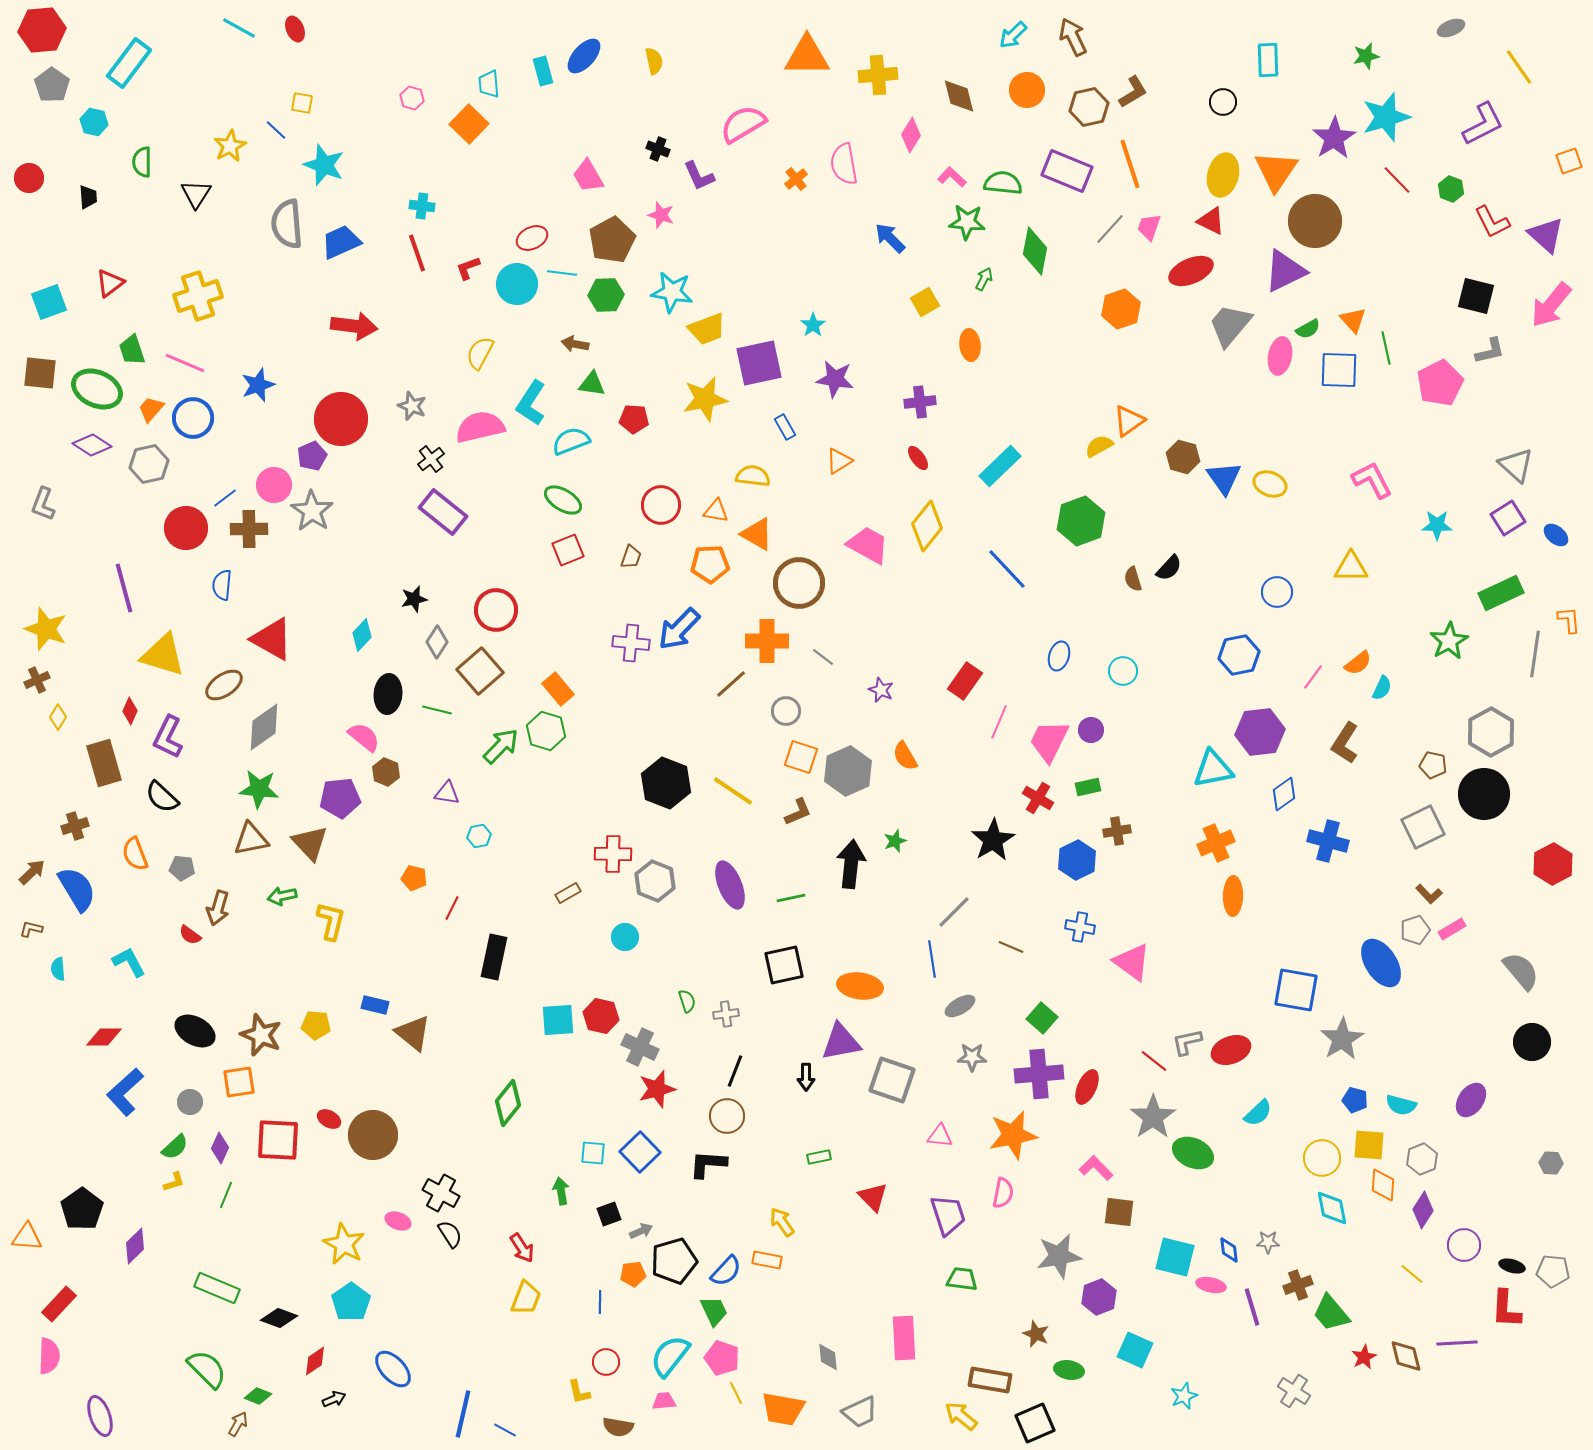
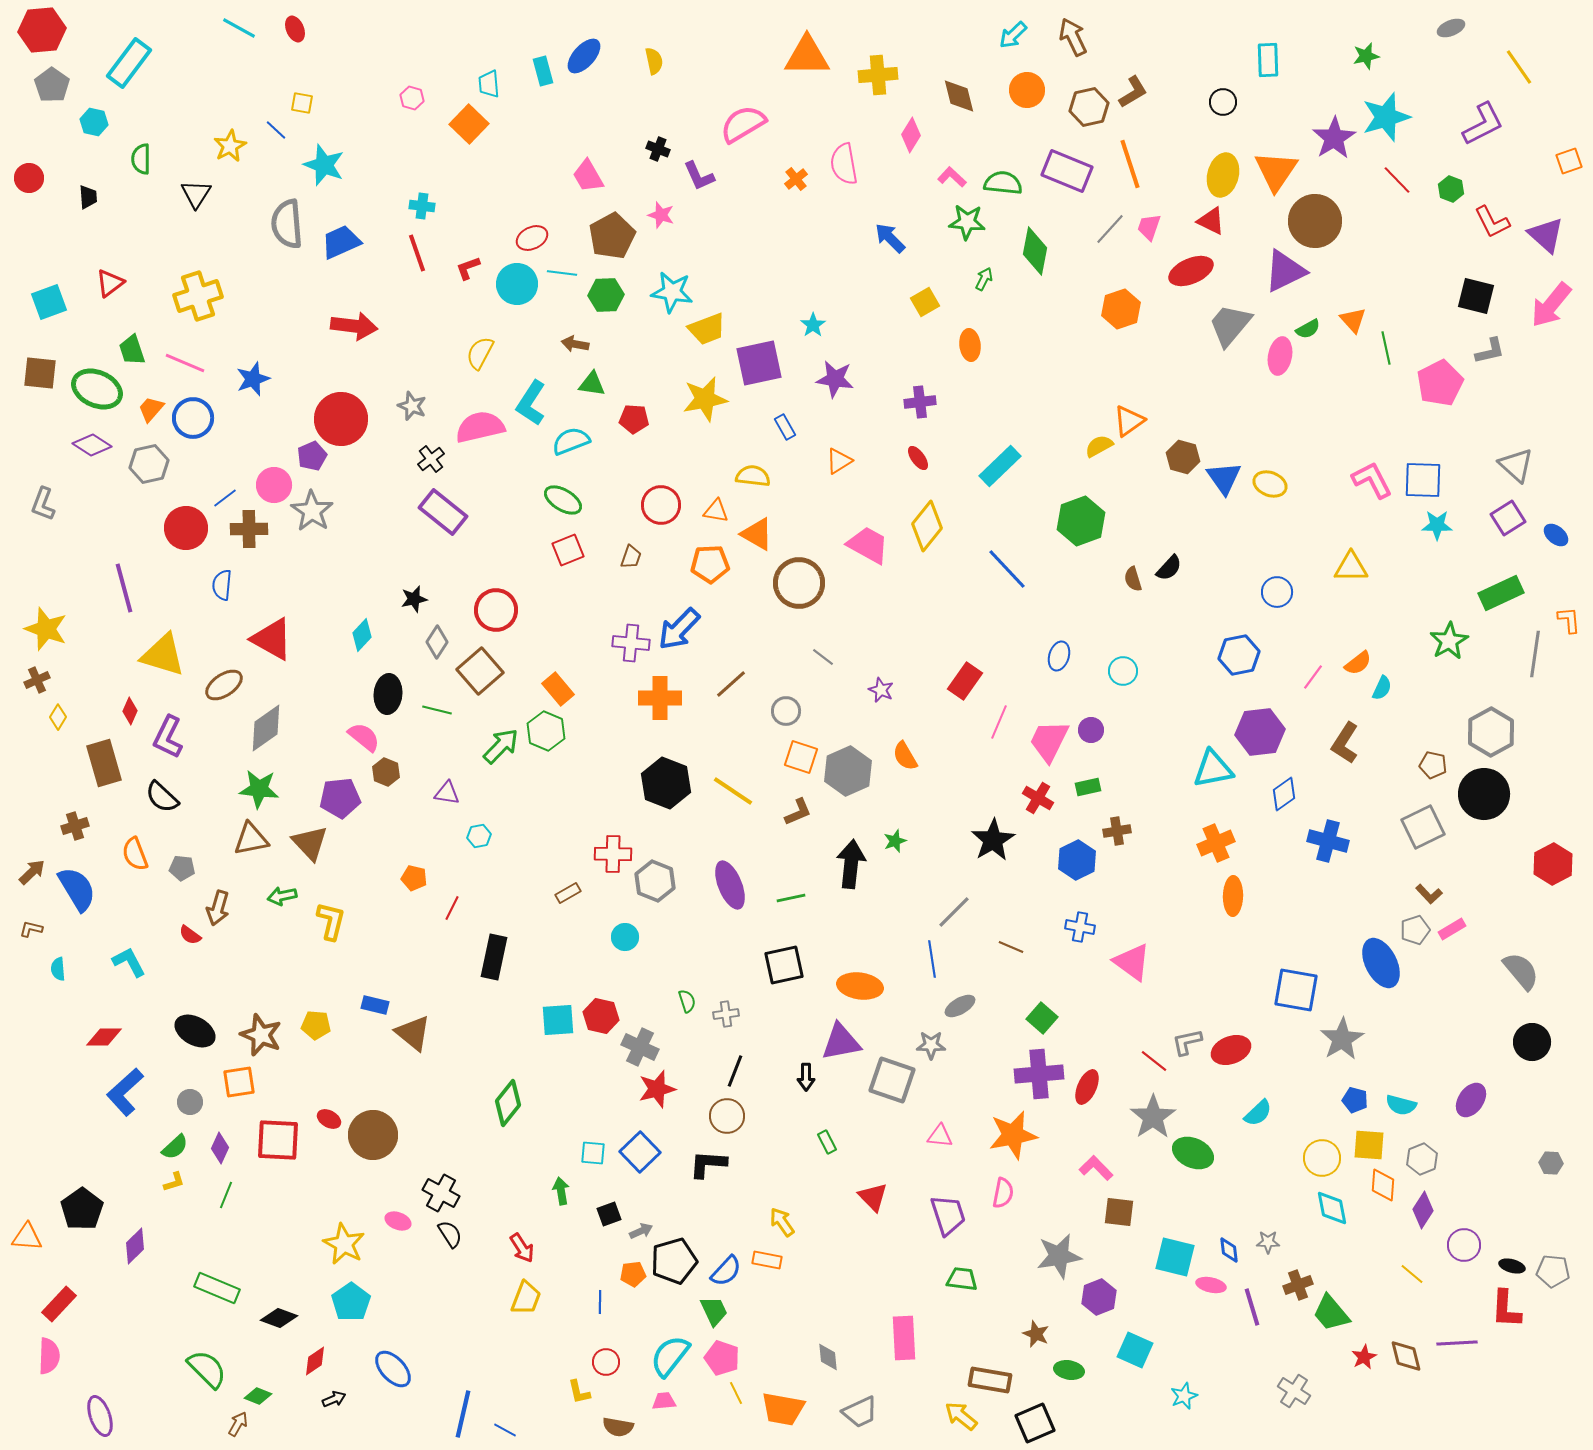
green semicircle at (142, 162): moved 1 px left, 3 px up
brown pentagon at (612, 240): moved 4 px up
blue square at (1339, 370): moved 84 px right, 110 px down
blue star at (258, 385): moved 5 px left, 6 px up
orange cross at (767, 641): moved 107 px left, 57 px down
gray diamond at (264, 727): moved 2 px right, 1 px down
green hexagon at (546, 731): rotated 6 degrees clockwise
blue ellipse at (1381, 963): rotated 6 degrees clockwise
gray star at (972, 1057): moved 41 px left, 12 px up
green rectangle at (819, 1157): moved 8 px right, 15 px up; rotated 75 degrees clockwise
